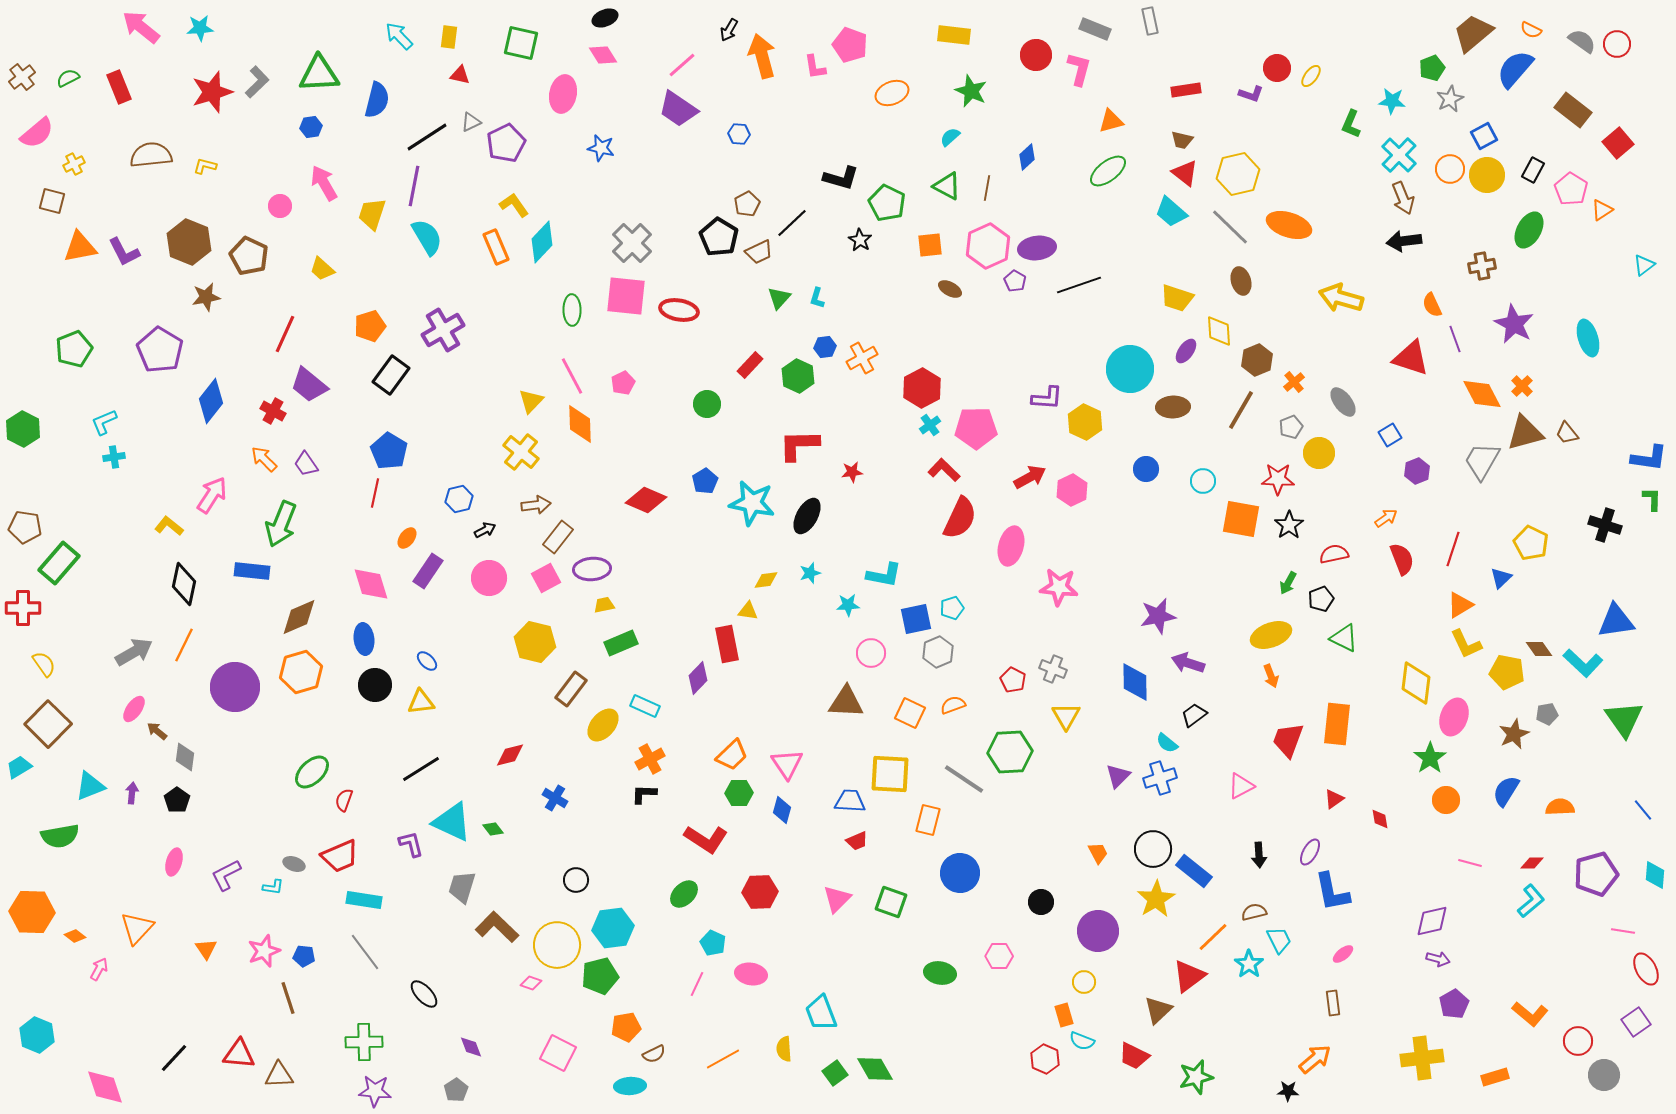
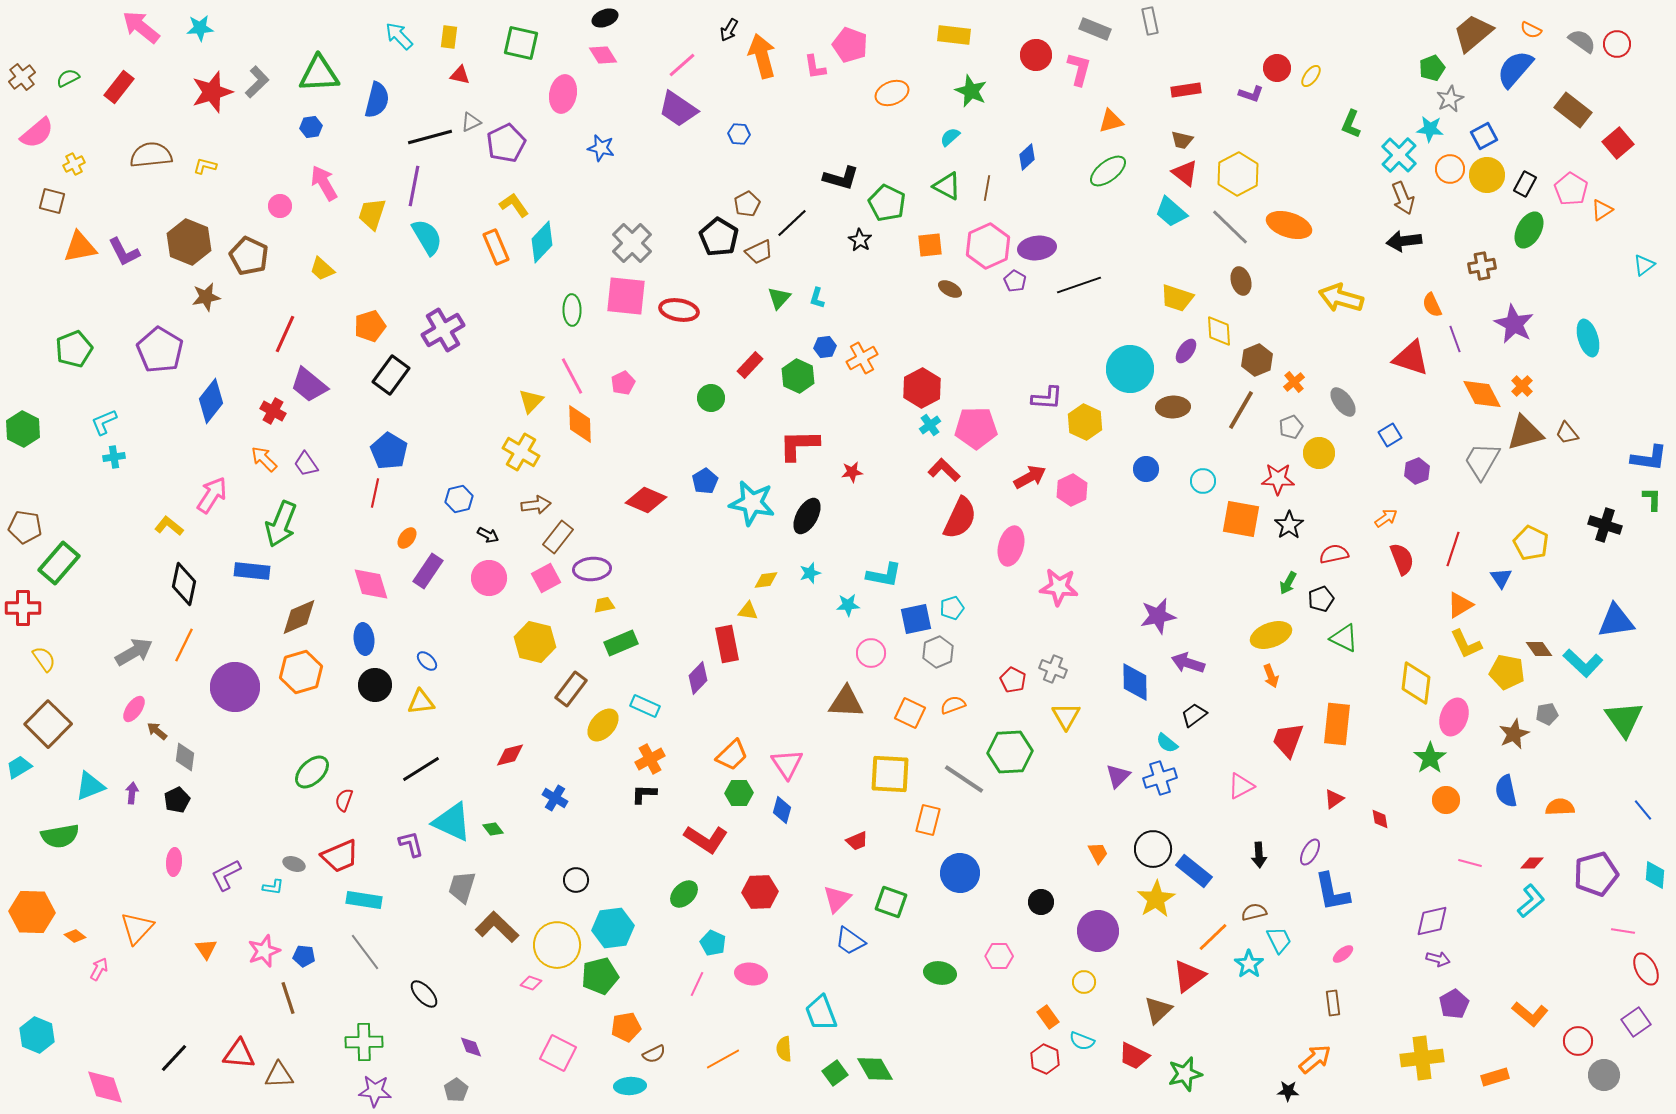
red rectangle at (119, 87): rotated 60 degrees clockwise
cyan star at (1392, 101): moved 38 px right, 28 px down
black line at (427, 137): moved 3 px right; rotated 18 degrees clockwise
black rectangle at (1533, 170): moved 8 px left, 14 px down
yellow hexagon at (1238, 174): rotated 15 degrees counterclockwise
green circle at (707, 404): moved 4 px right, 6 px up
yellow cross at (521, 452): rotated 9 degrees counterclockwise
black arrow at (485, 530): moved 3 px right, 5 px down; rotated 55 degrees clockwise
blue triangle at (1501, 578): rotated 20 degrees counterclockwise
yellow semicircle at (44, 664): moved 5 px up
blue semicircle at (1506, 791): rotated 44 degrees counterclockwise
black pentagon at (177, 800): rotated 10 degrees clockwise
blue trapezoid at (850, 801): moved 140 px down; rotated 148 degrees counterclockwise
pink ellipse at (174, 862): rotated 12 degrees counterclockwise
orange rectangle at (1064, 1015): moved 16 px left, 2 px down; rotated 20 degrees counterclockwise
green star at (1196, 1077): moved 11 px left, 3 px up
